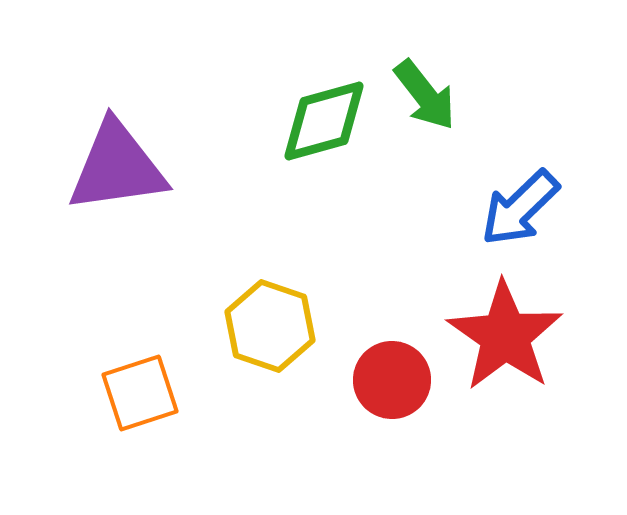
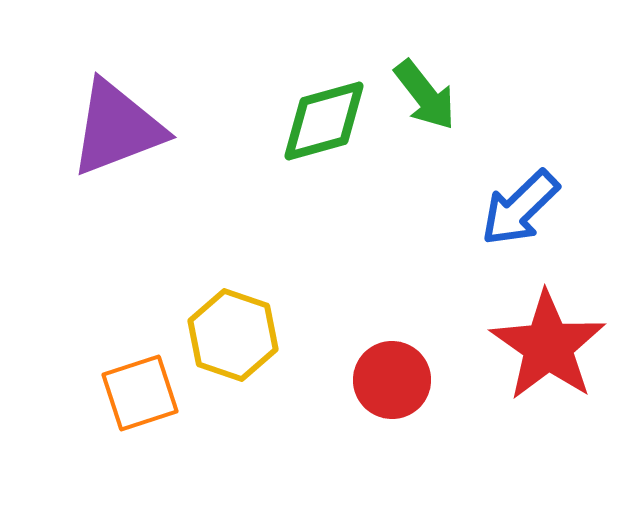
purple triangle: moved 39 px up; rotated 13 degrees counterclockwise
yellow hexagon: moved 37 px left, 9 px down
red star: moved 43 px right, 10 px down
